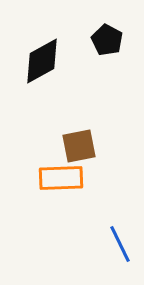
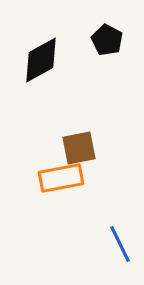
black diamond: moved 1 px left, 1 px up
brown square: moved 2 px down
orange rectangle: rotated 9 degrees counterclockwise
